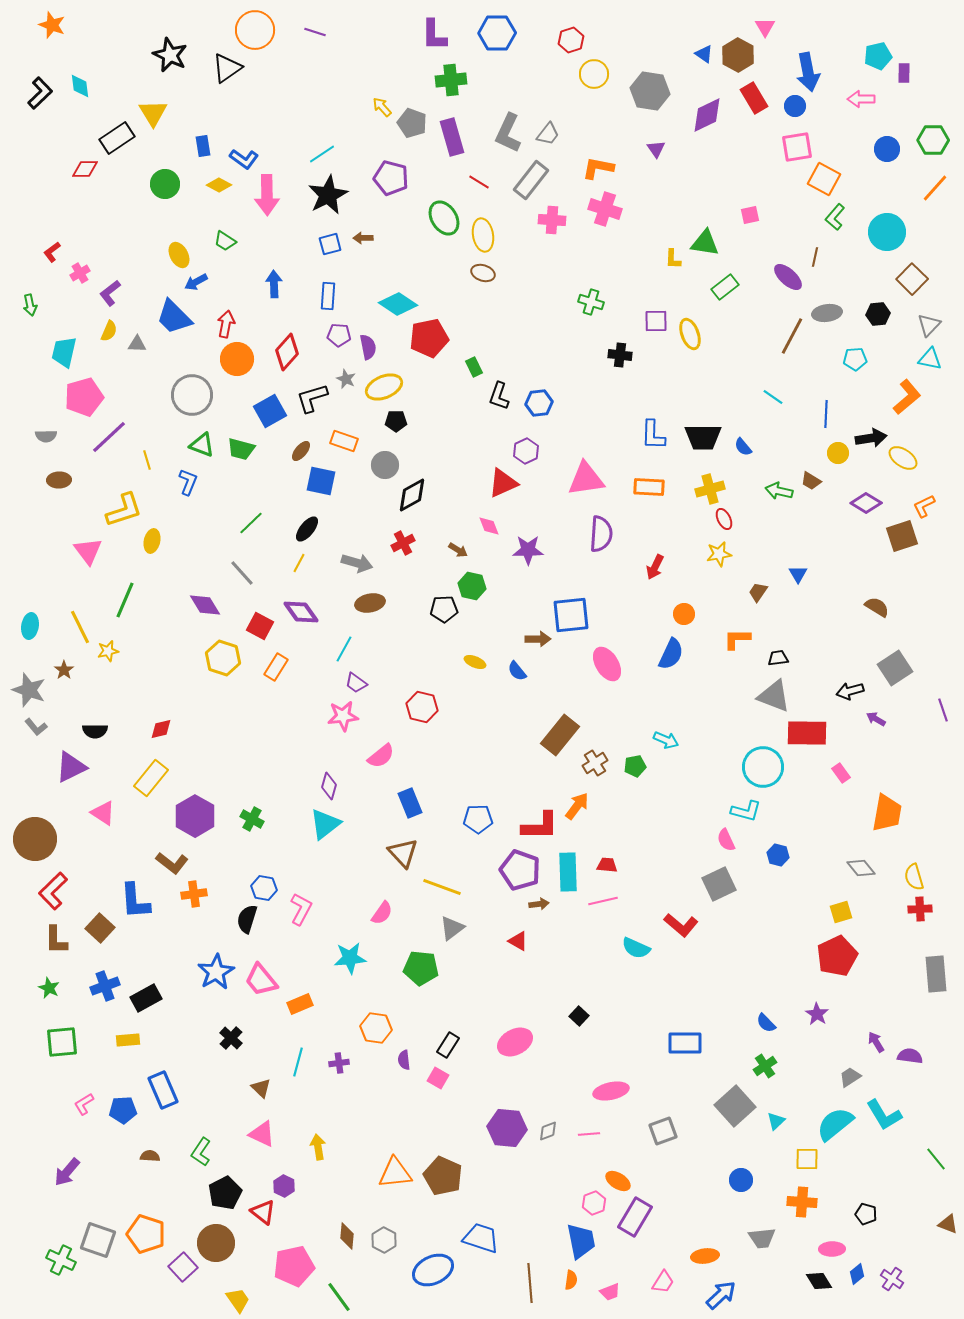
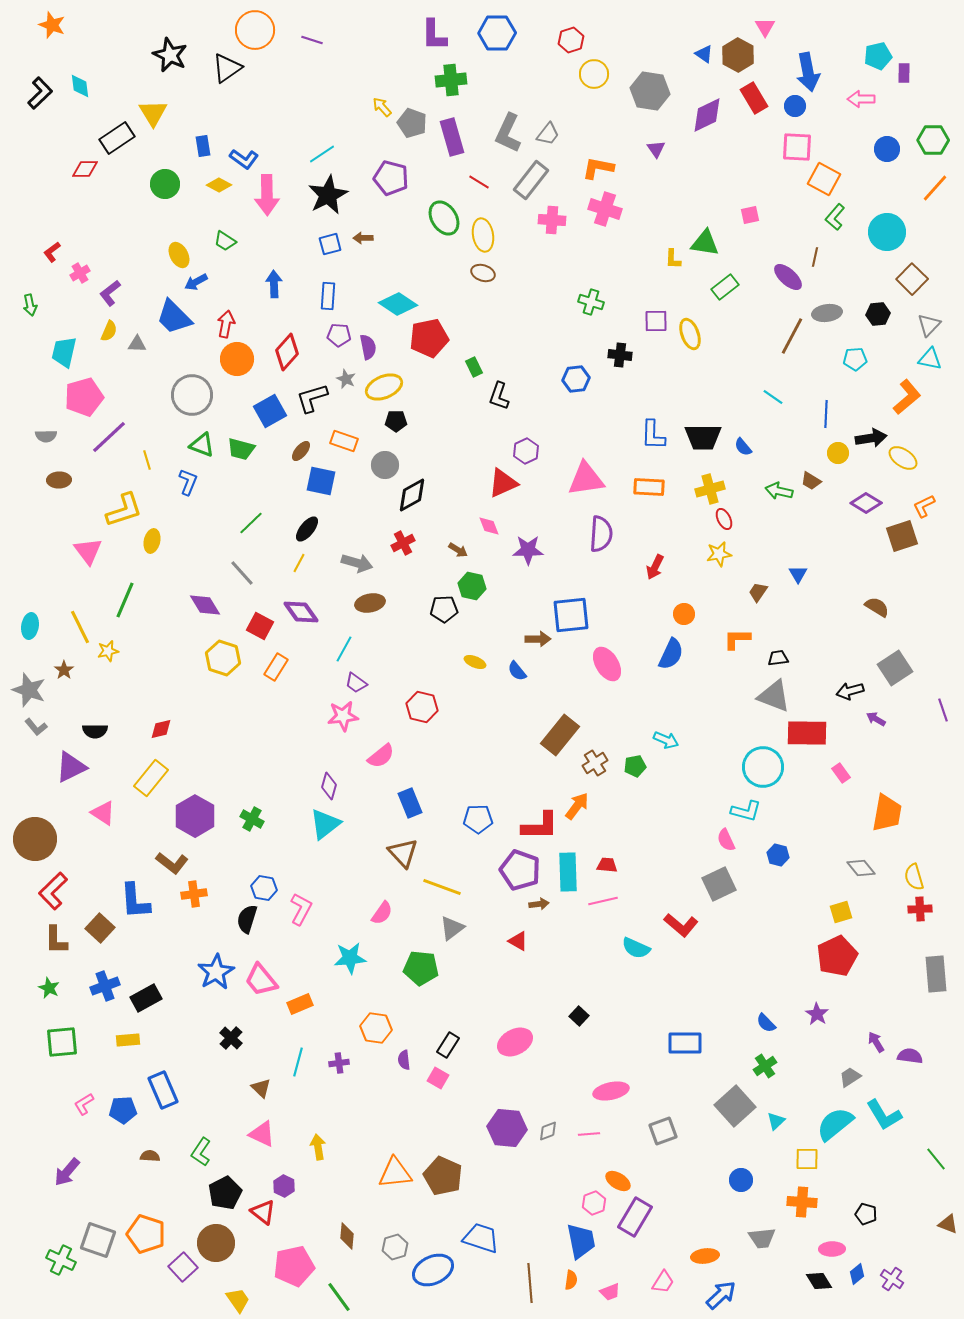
purple line at (315, 32): moved 3 px left, 8 px down
pink square at (797, 147): rotated 12 degrees clockwise
blue hexagon at (539, 403): moved 37 px right, 24 px up
gray hexagon at (384, 1240): moved 11 px right, 7 px down; rotated 15 degrees clockwise
